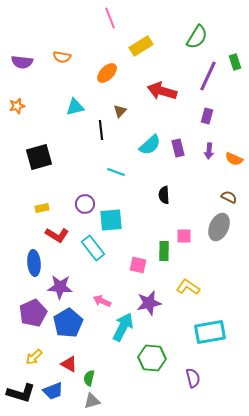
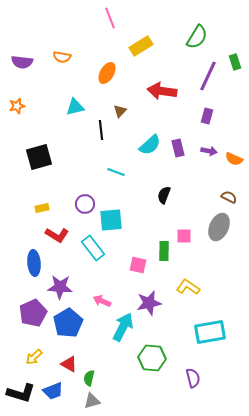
orange ellipse at (107, 73): rotated 15 degrees counterclockwise
red arrow at (162, 91): rotated 8 degrees counterclockwise
purple arrow at (209, 151): rotated 84 degrees counterclockwise
black semicircle at (164, 195): rotated 24 degrees clockwise
